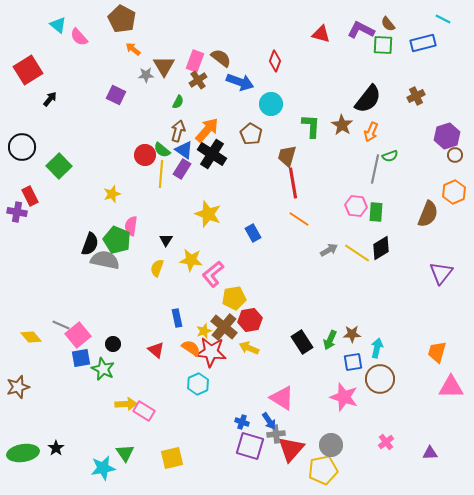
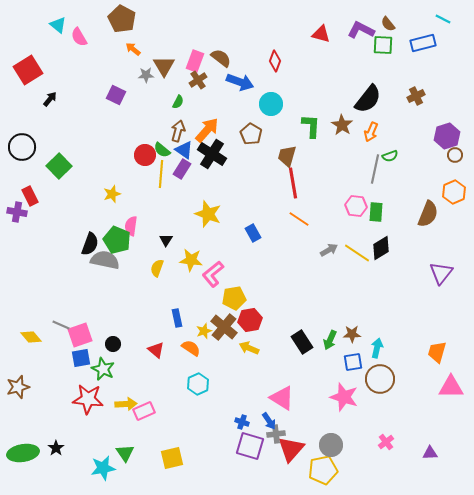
pink semicircle at (79, 37): rotated 12 degrees clockwise
pink square at (78, 335): moved 2 px right; rotated 20 degrees clockwise
red star at (211, 352): moved 123 px left, 47 px down
pink rectangle at (144, 411): rotated 55 degrees counterclockwise
